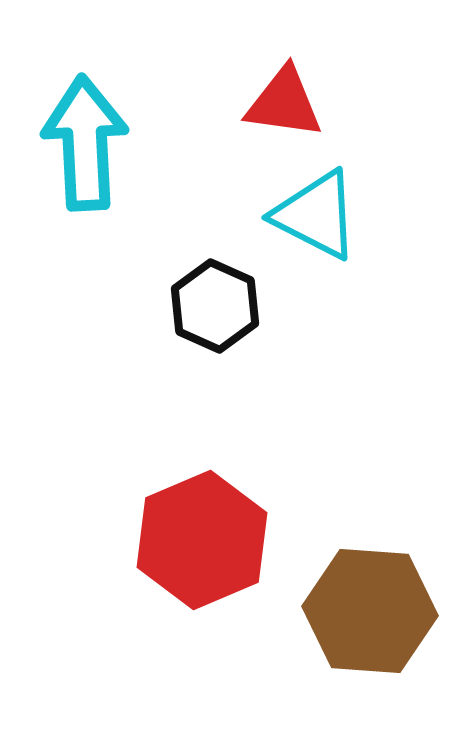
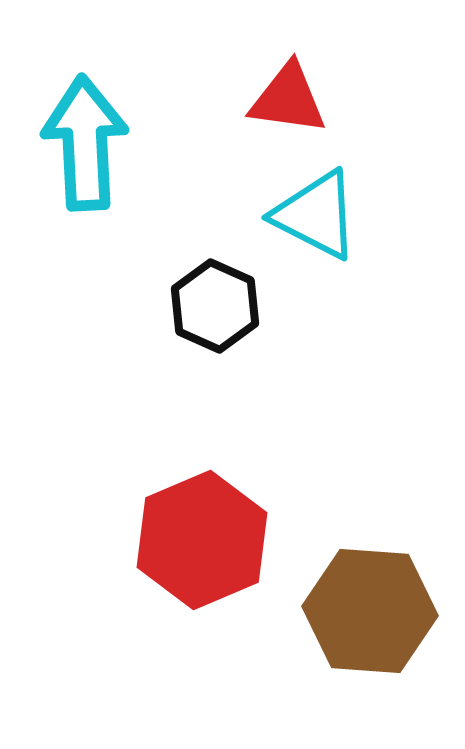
red triangle: moved 4 px right, 4 px up
